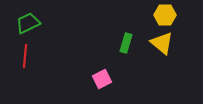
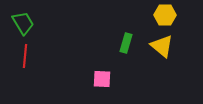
green trapezoid: moved 5 px left; rotated 85 degrees clockwise
yellow triangle: moved 3 px down
pink square: rotated 30 degrees clockwise
